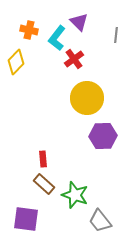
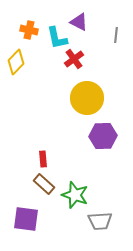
purple triangle: rotated 18 degrees counterclockwise
cyan L-shape: rotated 50 degrees counterclockwise
gray trapezoid: rotated 55 degrees counterclockwise
